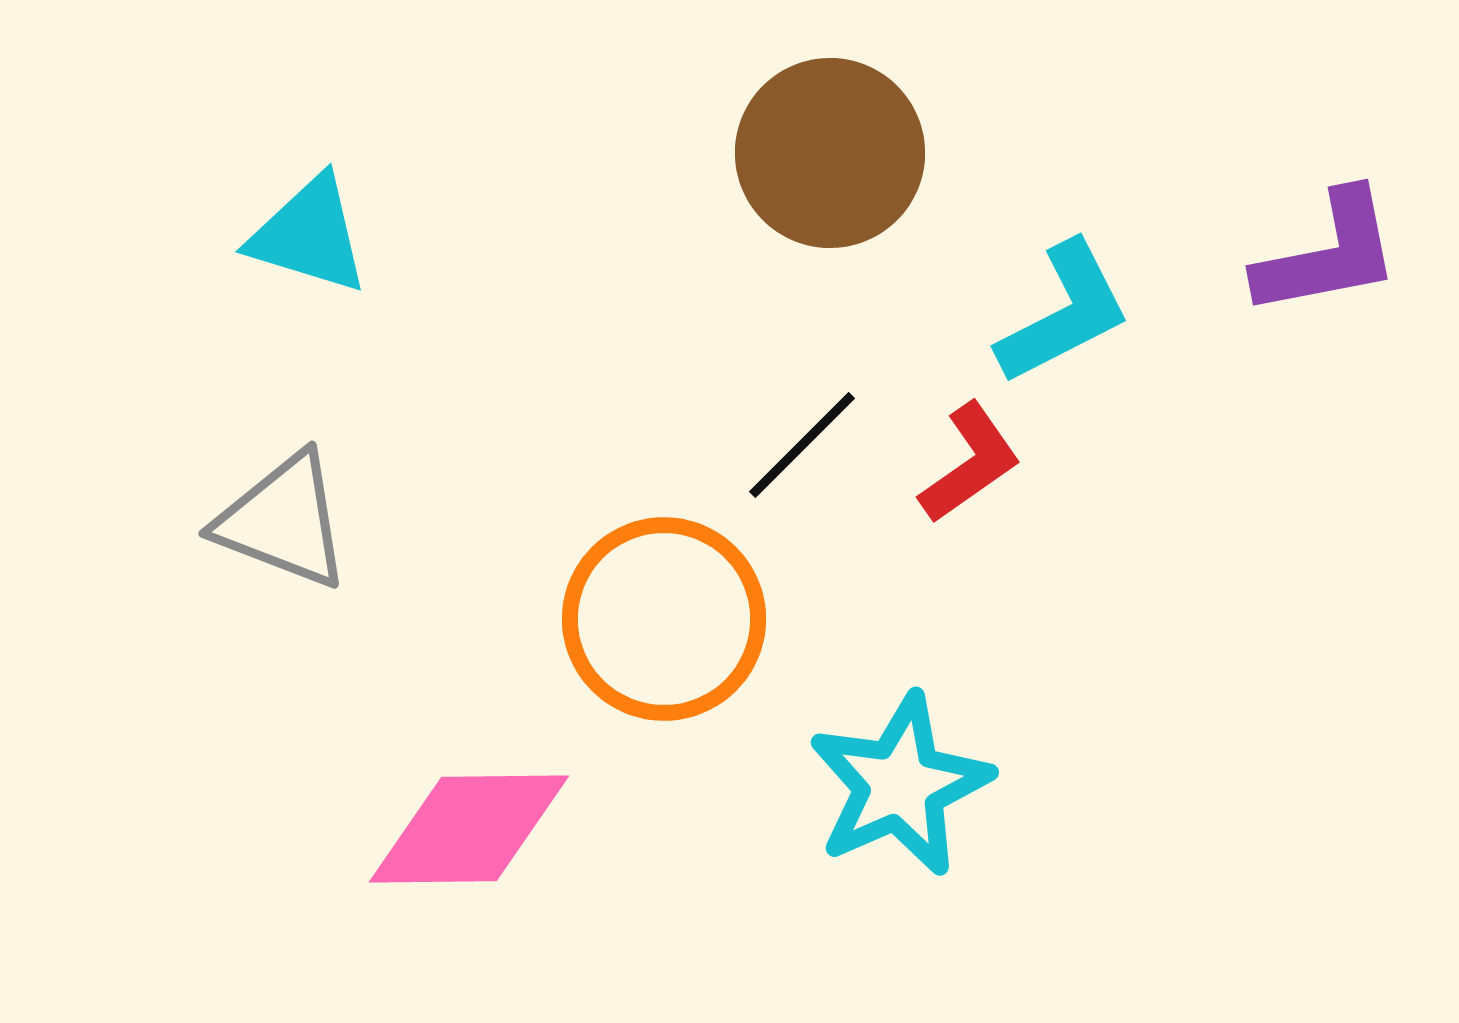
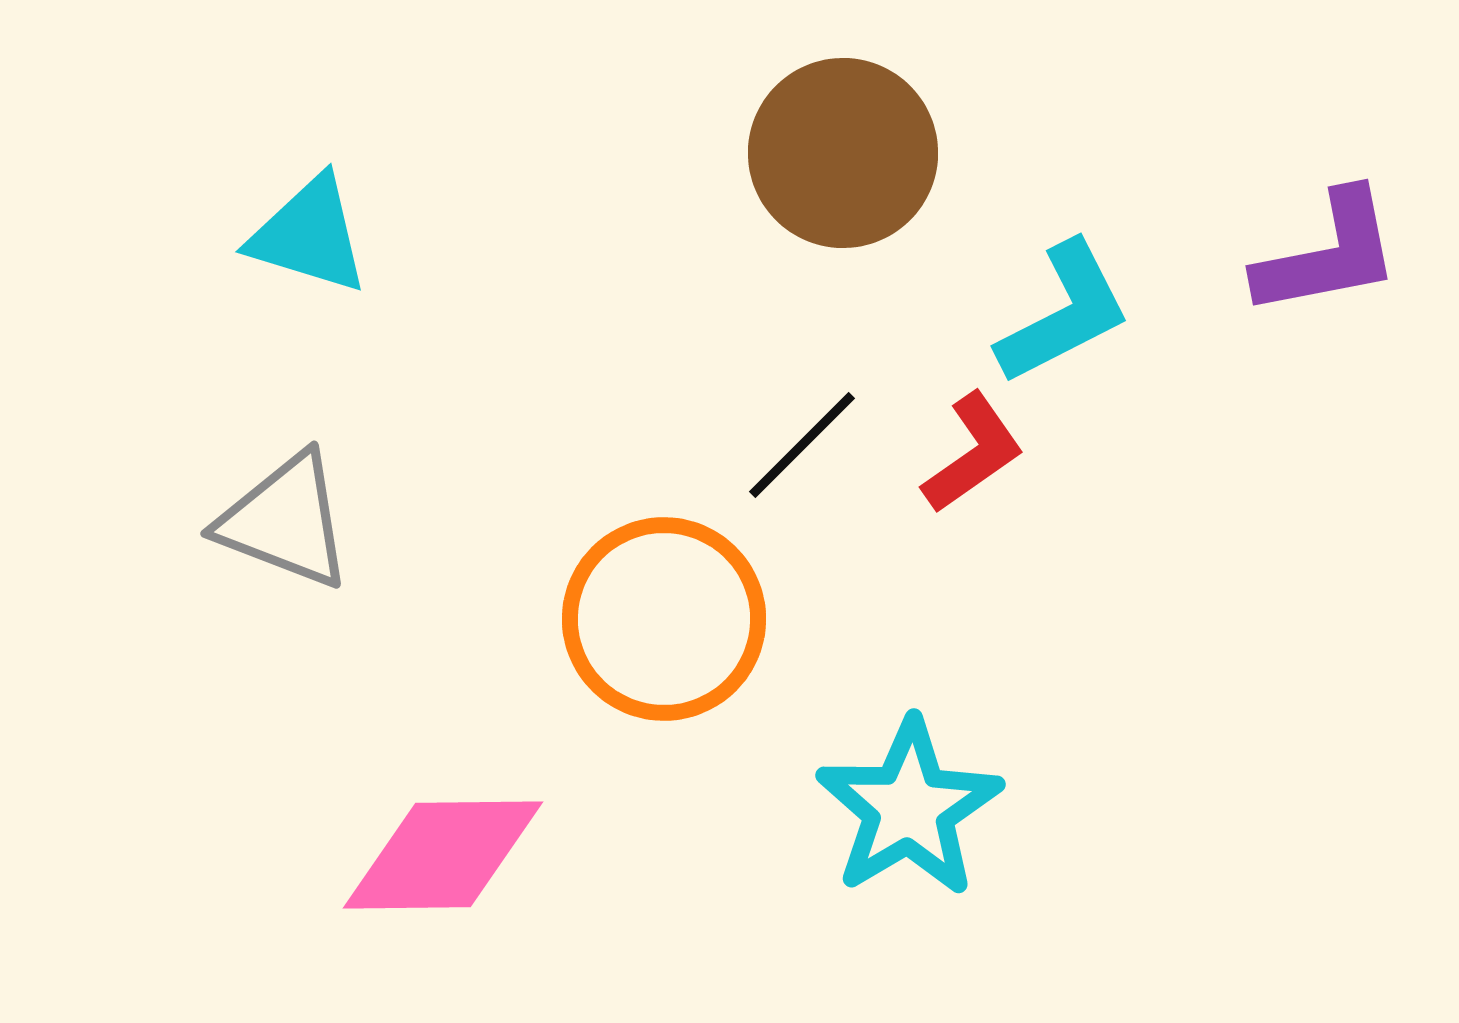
brown circle: moved 13 px right
red L-shape: moved 3 px right, 10 px up
gray triangle: moved 2 px right
cyan star: moved 9 px right, 23 px down; rotated 7 degrees counterclockwise
pink diamond: moved 26 px left, 26 px down
